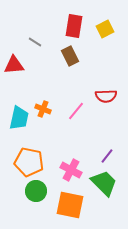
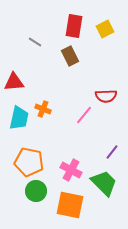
red triangle: moved 17 px down
pink line: moved 8 px right, 4 px down
purple line: moved 5 px right, 4 px up
